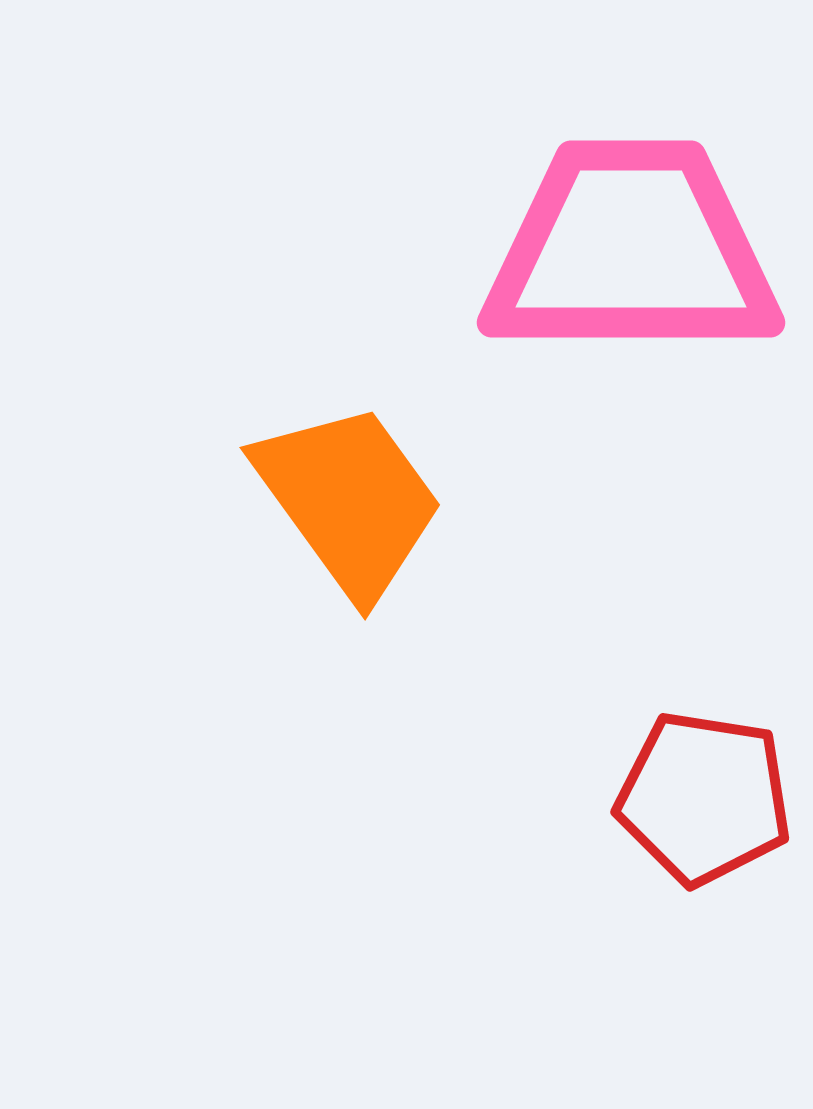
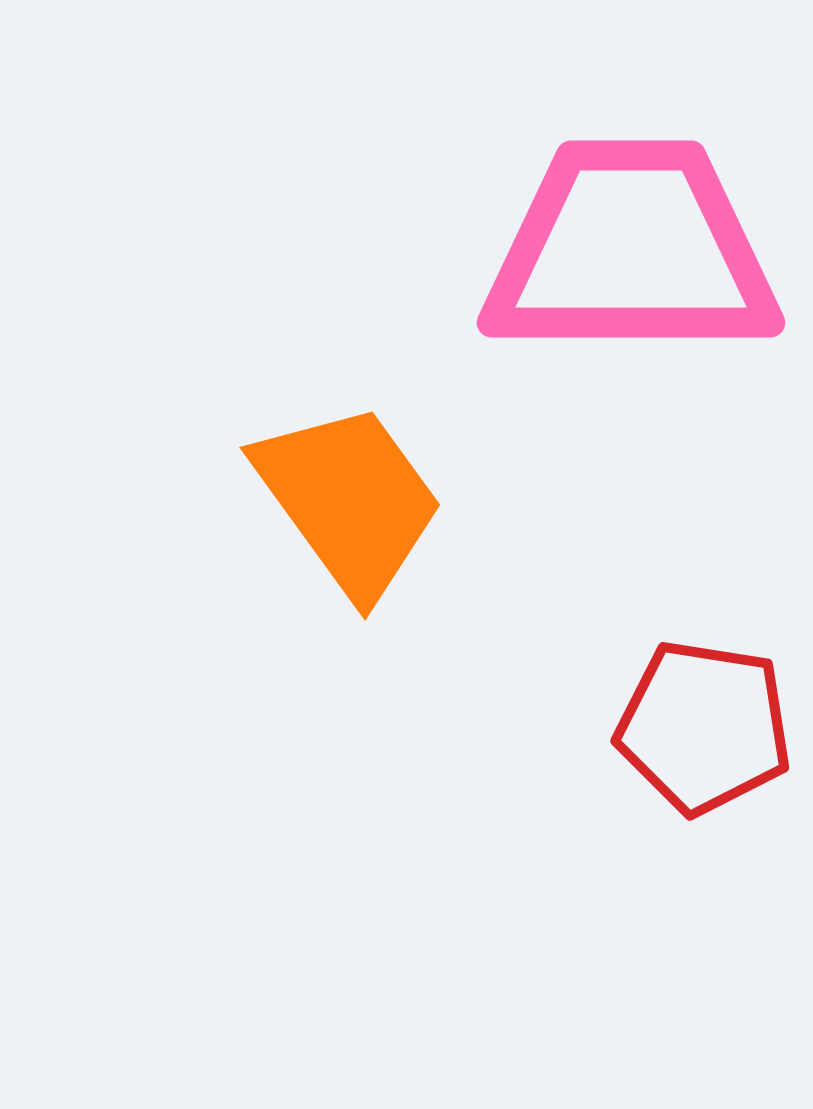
red pentagon: moved 71 px up
